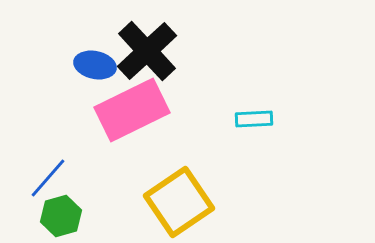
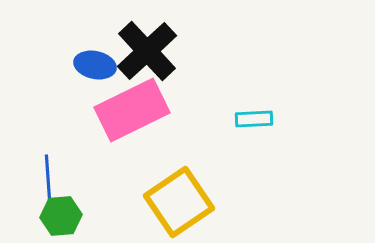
blue line: rotated 45 degrees counterclockwise
green hexagon: rotated 12 degrees clockwise
